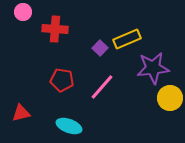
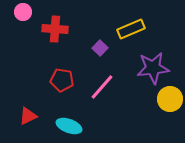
yellow rectangle: moved 4 px right, 10 px up
yellow circle: moved 1 px down
red triangle: moved 7 px right, 3 px down; rotated 12 degrees counterclockwise
